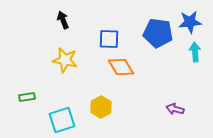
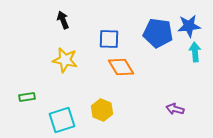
blue star: moved 1 px left, 4 px down
yellow hexagon: moved 1 px right, 3 px down; rotated 10 degrees counterclockwise
